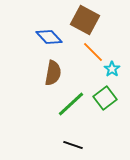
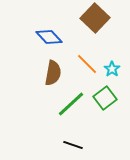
brown square: moved 10 px right, 2 px up; rotated 16 degrees clockwise
orange line: moved 6 px left, 12 px down
